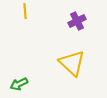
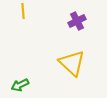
yellow line: moved 2 px left
green arrow: moved 1 px right, 1 px down
